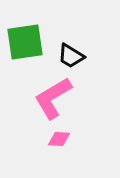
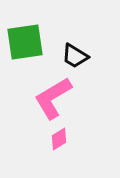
black trapezoid: moved 4 px right
pink diamond: rotated 35 degrees counterclockwise
